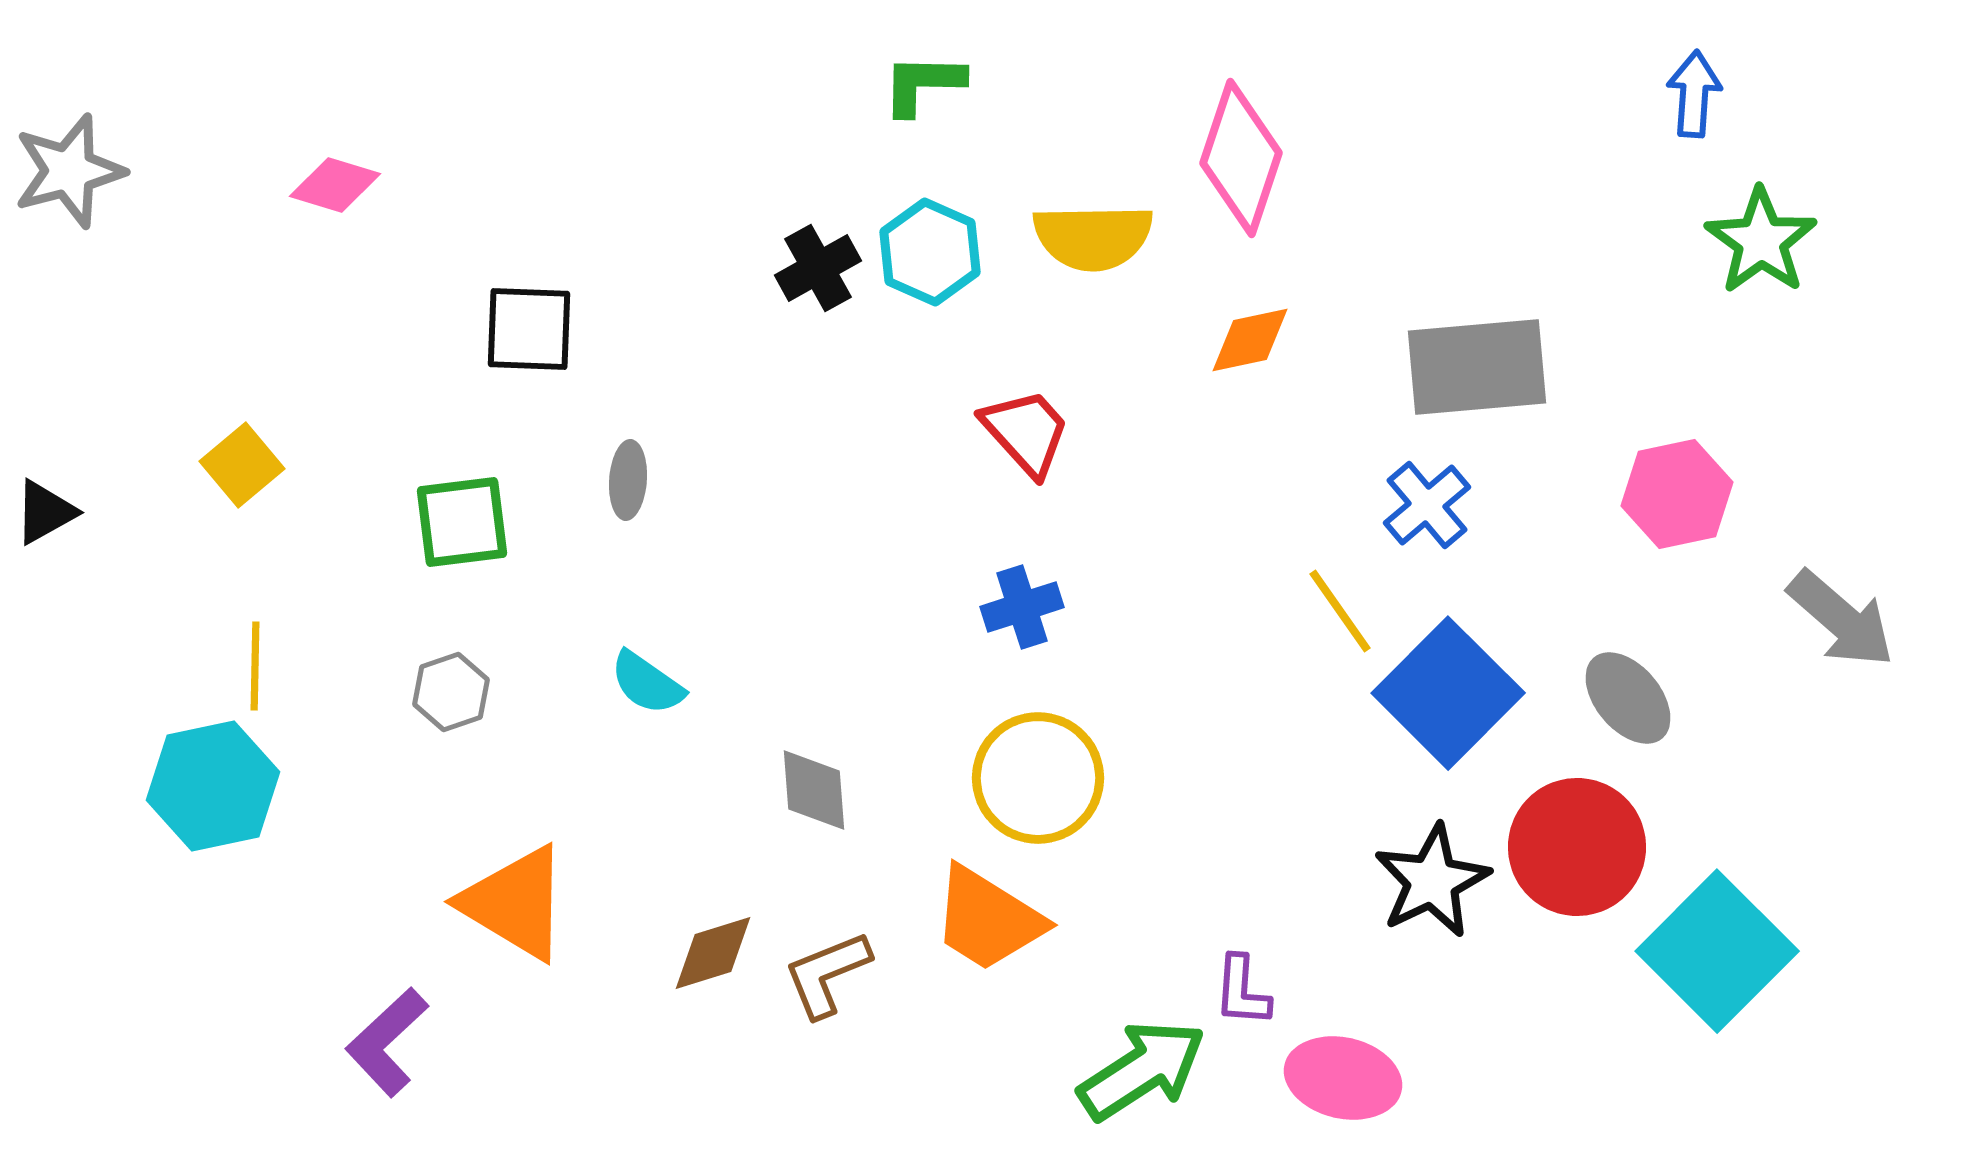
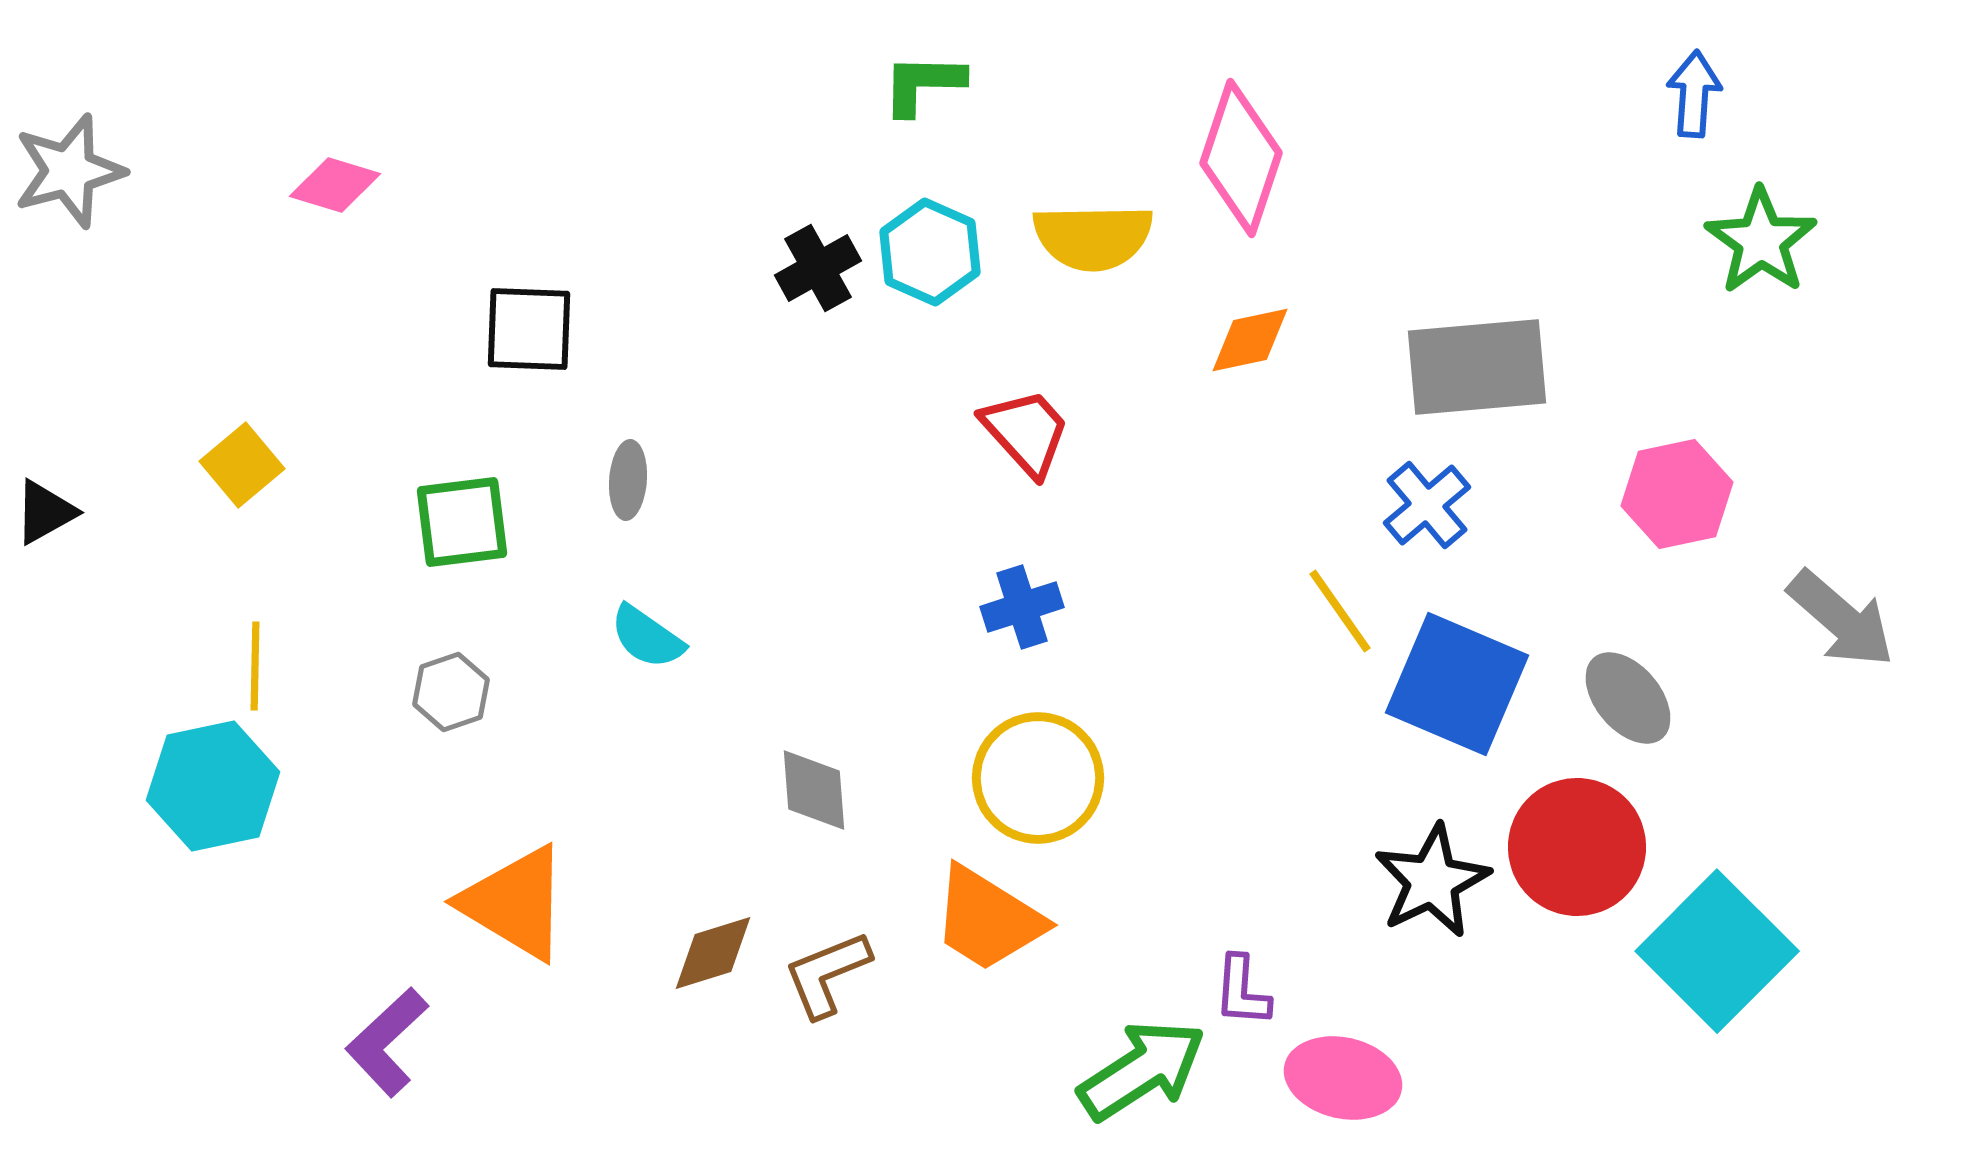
cyan semicircle at (647, 683): moved 46 px up
blue square at (1448, 693): moved 9 px right, 9 px up; rotated 22 degrees counterclockwise
